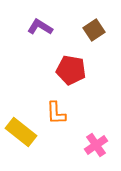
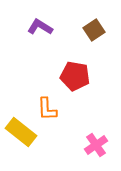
red pentagon: moved 4 px right, 6 px down
orange L-shape: moved 9 px left, 4 px up
